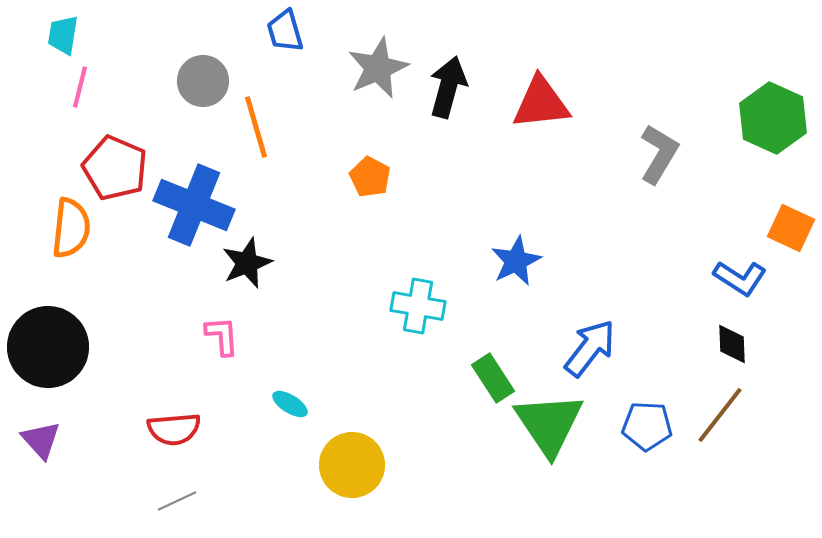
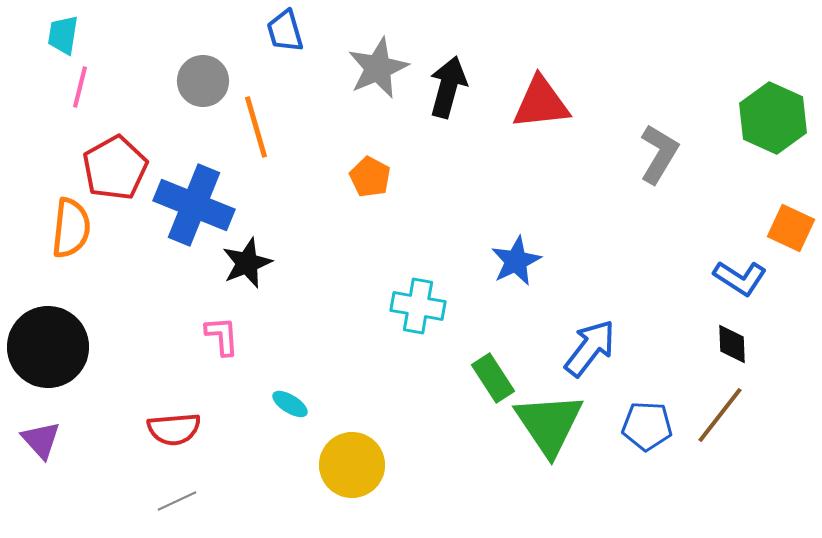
red pentagon: rotated 20 degrees clockwise
